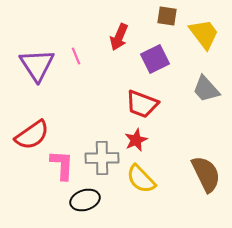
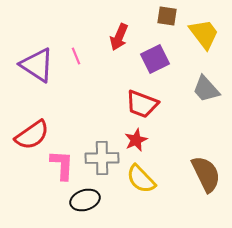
purple triangle: rotated 24 degrees counterclockwise
